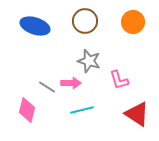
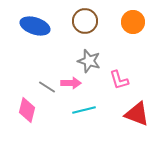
cyan line: moved 2 px right
red triangle: rotated 12 degrees counterclockwise
